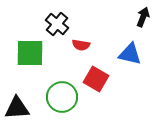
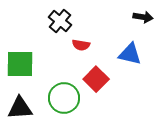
black arrow: rotated 78 degrees clockwise
black cross: moved 3 px right, 3 px up
green square: moved 10 px left, 11 px down
red square: rotated 15 degrees clockwise
green circle: moved 2 px right, 1 px down
black triangle: moved 3 px right
